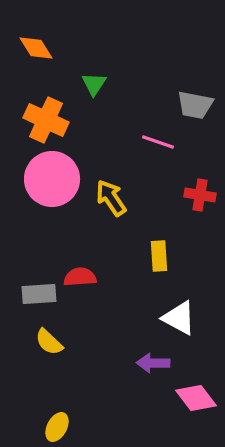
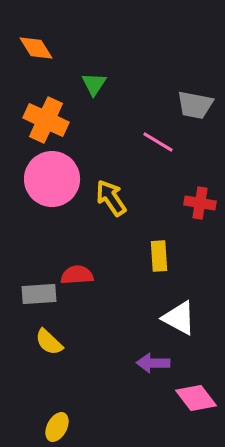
pink line: rotated 12 degrees clockwise
red cross: moved 8 px down
red semicircle: moved 3 px left, 2 px up
